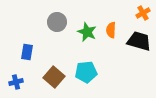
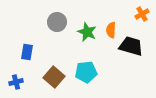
orange cross: moved 1 px left, 1 px down
black trapezoid: moved 8 px left, 5 px down
